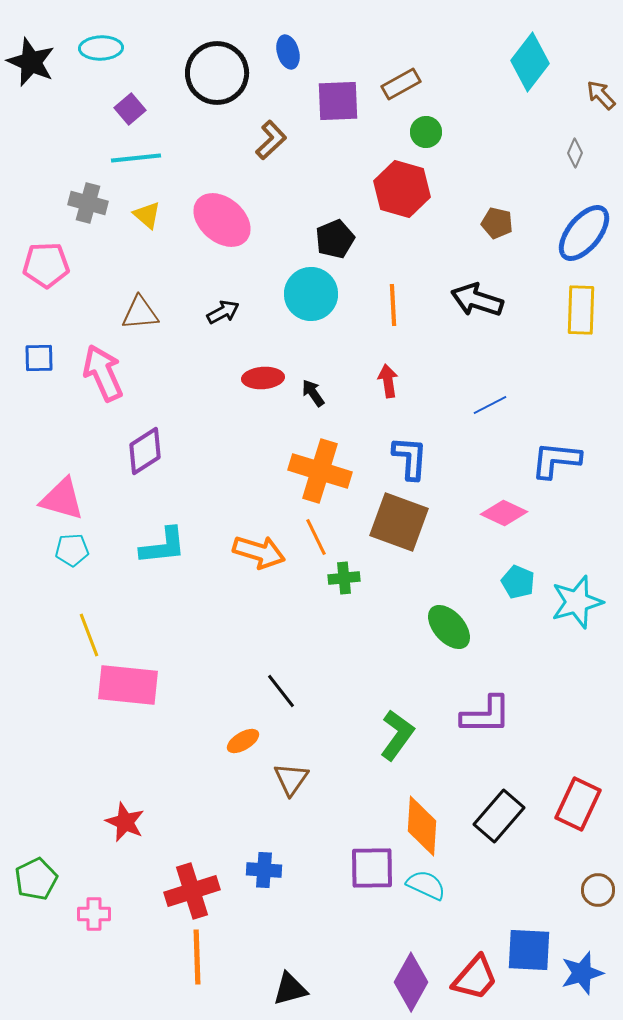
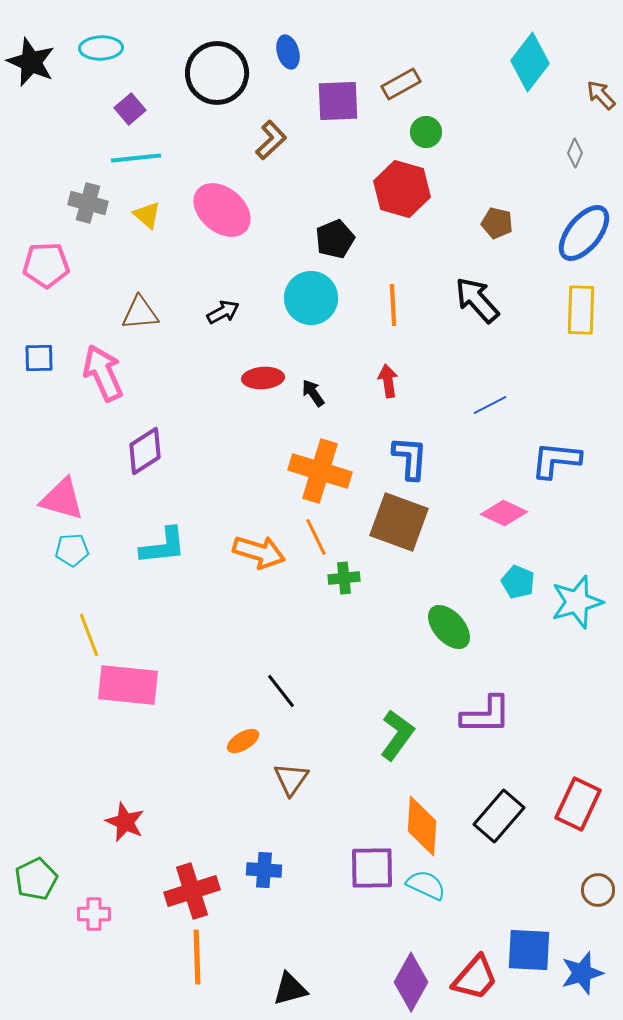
pink ellipse at (222, 220): moved 10 px up
cyan circle at (311, 294): moved 4 px down
black arrow at (477, 300): rotated 30 degrees clockwise
